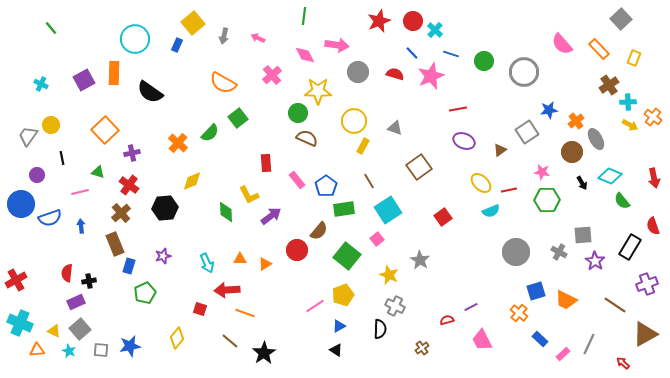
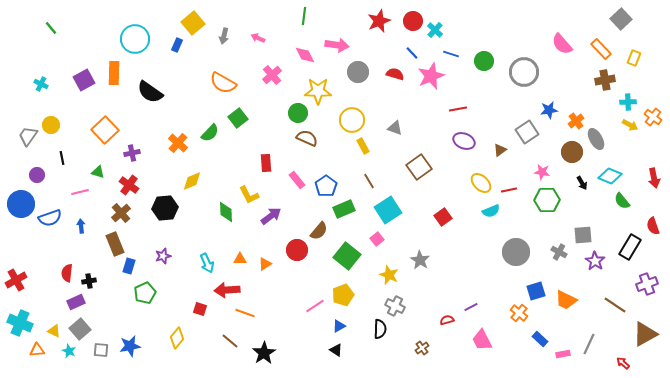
orange rectangle at (599, 49): moved 2 px right
brown cross at (609, 85): moved 4 px left, 5 px up; rotated 24 degrees clockwise
yellow circle at (354, 121): moved 2 px left, 1 px up
yellow rectangle at (363, 146): rotated 56 degrees counterclockwise
green rectangle at (344, 209): rotated 15 degrees counterclockwise
pink rectangle at (563, 354): rotated 32 degrees clockwise
